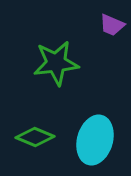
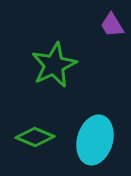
purple trapezoid: rotated 36 degrees clockwise
green star: moved 2 px left, 2 px down; rotated 18 degrees counterclockwise
